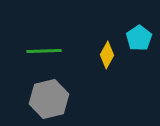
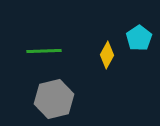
gray hexagon: moved 5 px right
